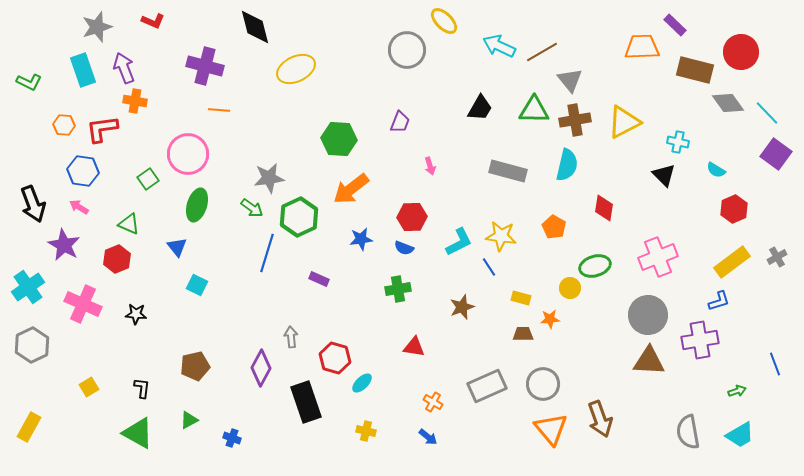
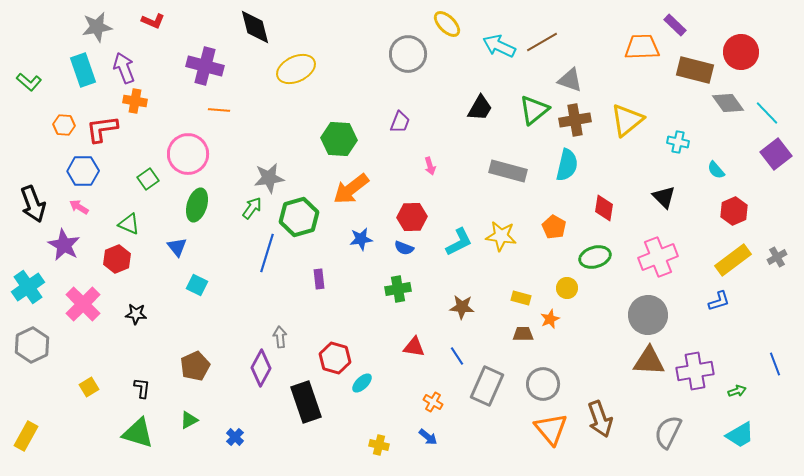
yellow ellipse at (444, 21): moved 3 px right, 3 px down
gray star at (97, 27): rotated 8 degrees clockwise
gray circle at (407, 50): moved 1 px right, 4 px down
brown line at (542, 52): moved 10 px up
gray triangle at (570, 80): rotated 32 degrees counterclockwise
green L-shape at (29, 82): rotated 15 degrees clockwise
green triangle at (534, 110): rotated 40 degrees counterclockwise
yellow triangle at (624, 122): moved 3 px right, 2 px up; rotated 12 degrees counterclockwise
purple square at (776, 154): rotated 16 degrees clockwise
cyan semicircle at (716, 170): rotated 18 degrees clockwise
blue hexagon at (83, 171): rotated 8 degrees counterclockwise
black triangle at (664, 175): moved 22 px down
green arrow at (252, 208): rotated 90 degrees counterclockwise
red hexagon at (734, 209): moved 2 px down
green hexagon at (299, 217): rotated 9 degrees clockwise
yellow rectangle at (732, 262): moved 1 px right, 2 px up
green ellipse at (595, 266): moved 9 px up
blue line at (489, 267): moved 32 px left, 89 px down
purple rectangle at (319, 279): rotated 60 degrees clockwise
yellow circle at (570, 288): moved 3 px left
pink cross at (83, 304): rotated 21 degrees clockwise
brown star at (462, 307): rotated 25 degrees clockwise
orange star at (550, 319): rotated 18 degrees counterclockwise
gray arrow at (291, 337): moved 11 px left
purple cross at (700, 340): moved 5 px left, 31 px down
brown pentagon at (195, 366): rotated 12 degrees counterclockwise
gray rectangle at (487, 386): rotated 42 degrees counterclockwise
yellow rectangle at (29, 427): moved 3 px left, 9 px down
yellow cross at (366, 431): moved 13 px right, 14 px down
gray semicircle at (688, 432): moved 20 px left; rotated 36 degrees clockwise
green triangle at (138, 433): rotated 12 degrees counterclockwise
blue cross at (232, 438): moved 3 px right, 1 px up; rotated 24 degrees clockwise
